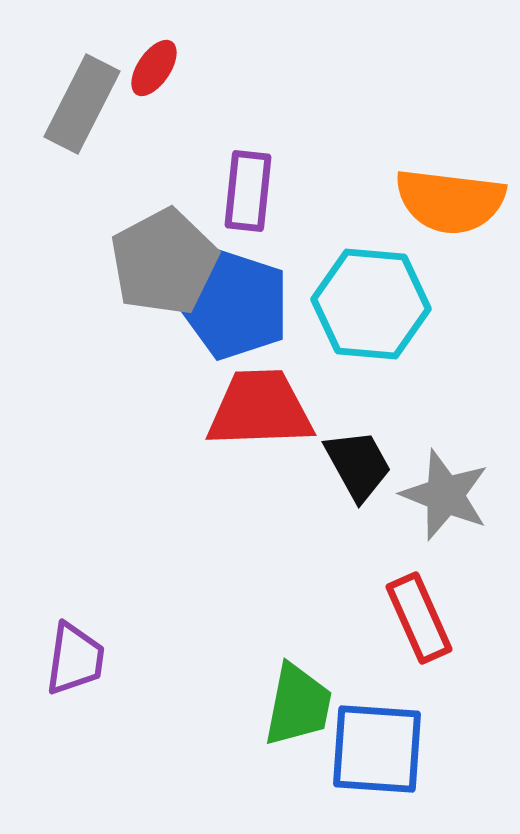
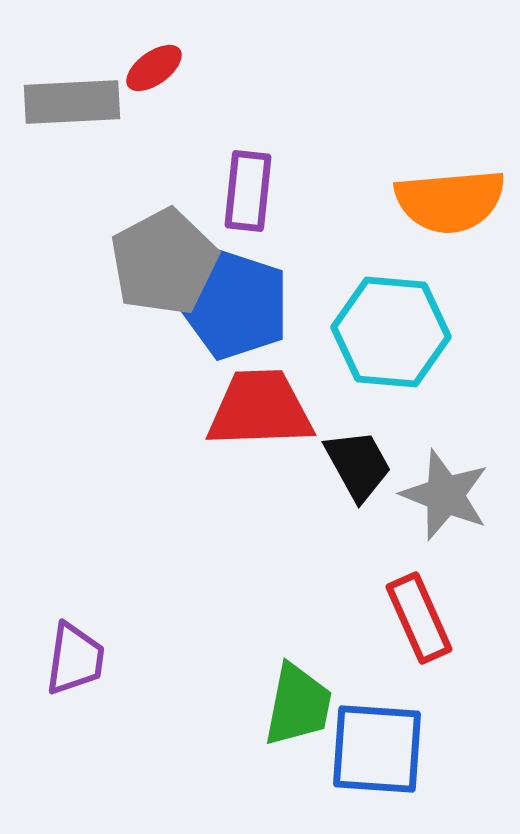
red ellipse: rotated 20 degrees clockwise
gray rectangle: moved 10 px left, 2 px up; rotated 60 degrees clockwise
orange semicircle: rotated 12 degrees counterclockwise
cyan hexagon: moved 20 px right, 28 px down
